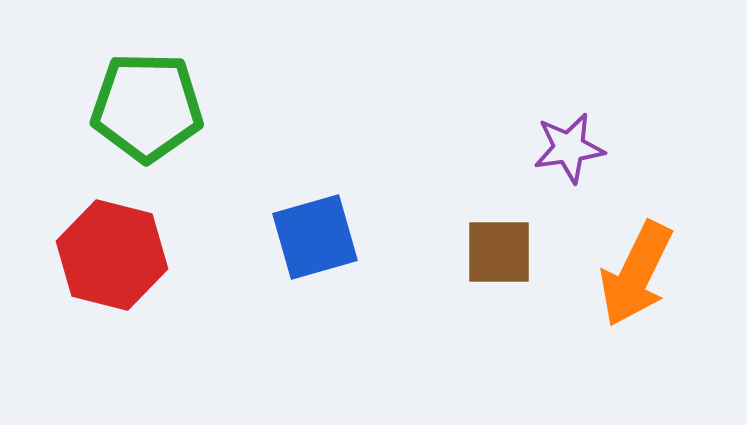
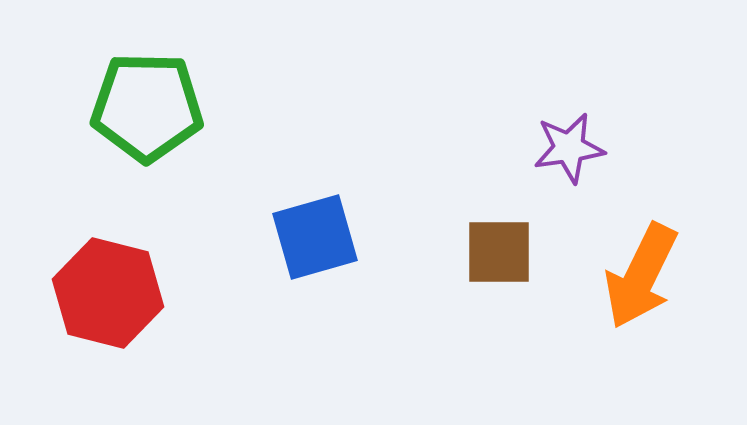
red hexagon: moved 4 px left, 38 px down
orange arrow: moved 5 px right, 2 px down
